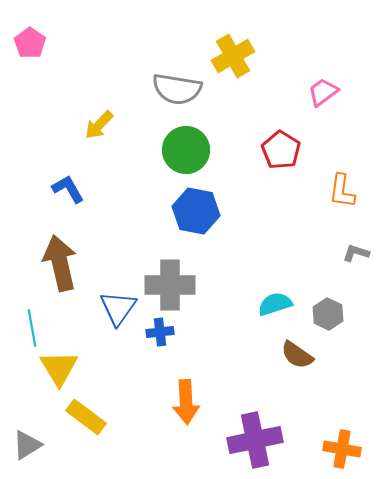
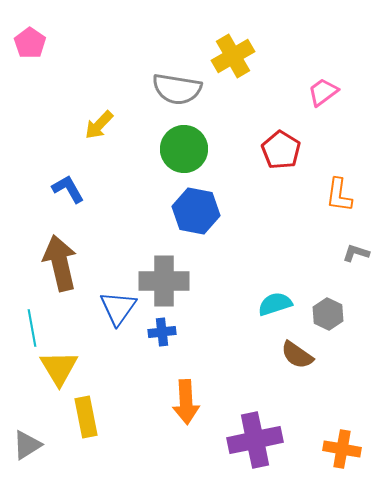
green circle: moved 2 px left, 1 px up
orange L-shape: moved 3 px left, 4 px down
gray cross: moved 6 px left, 4 px up
blue cross: moved 2 px right
yellow rectangle: rotated 42 degrees clockwise
